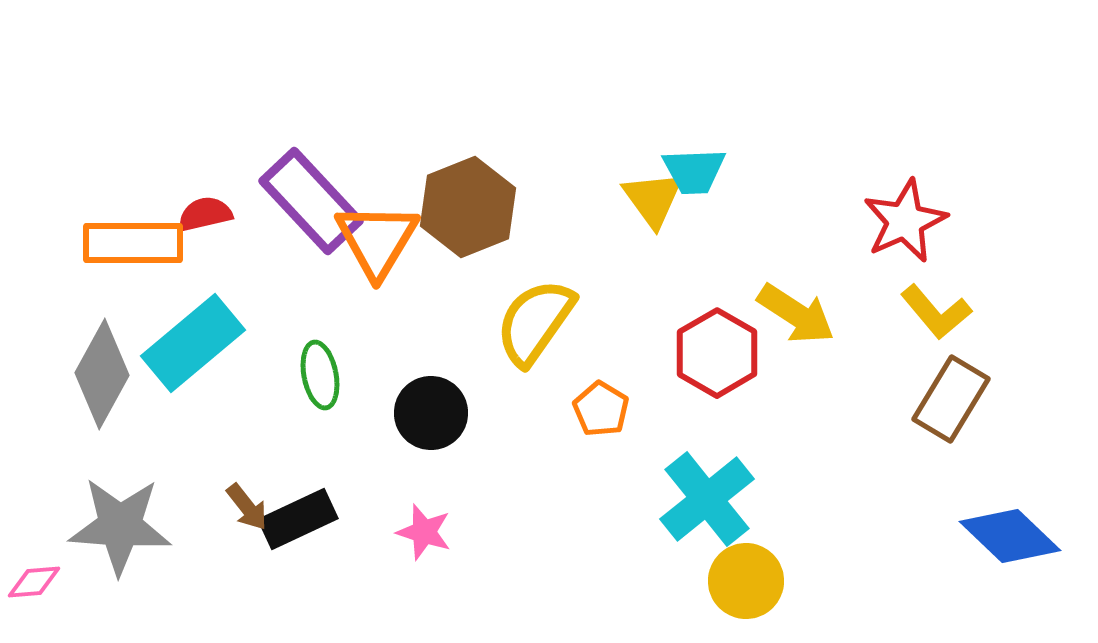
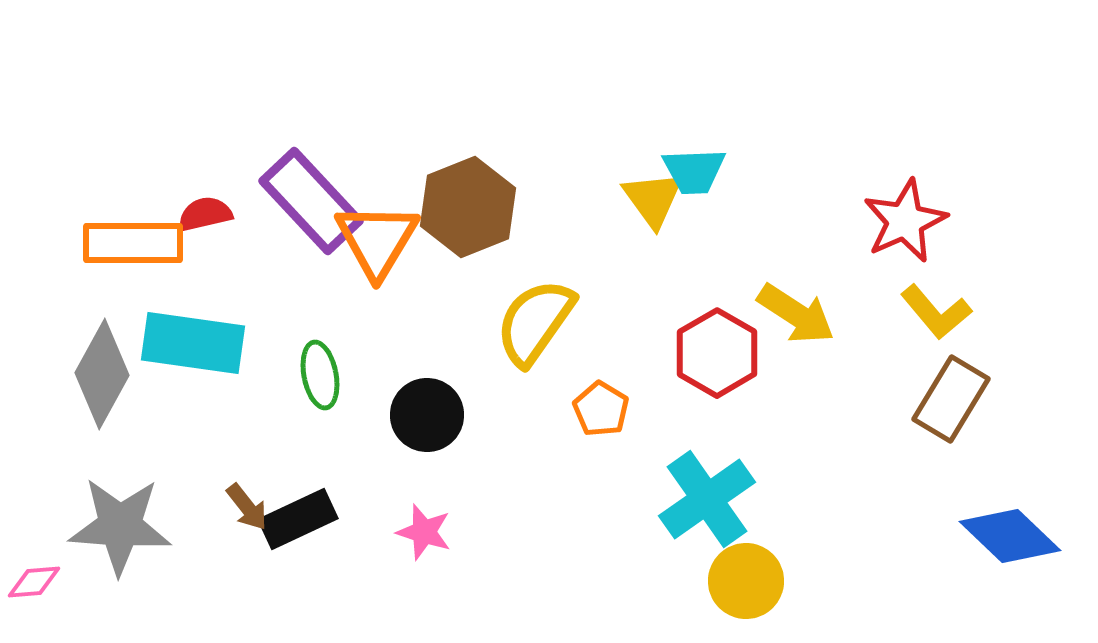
cyan rectangle: rotated 48 degrees clockwise
black circle: moved 4 px left, 2 px down
cyan cross: rotated 4 degrees clockwise
